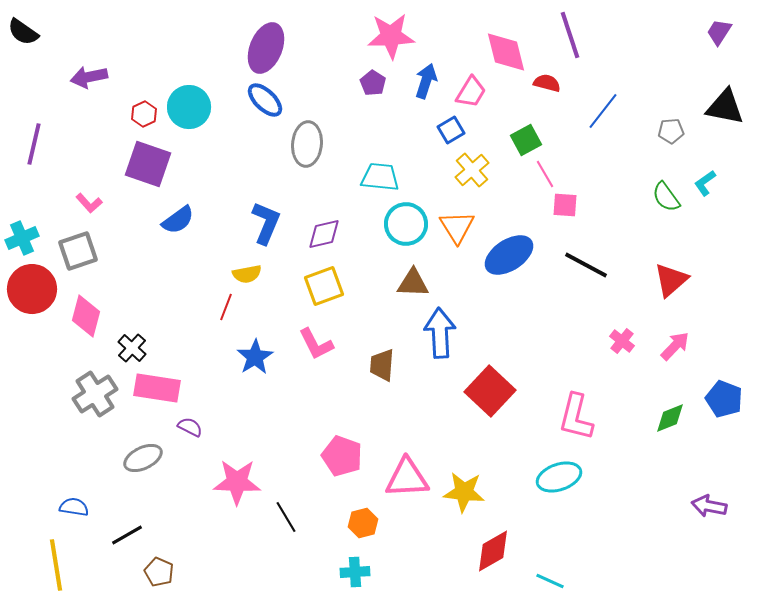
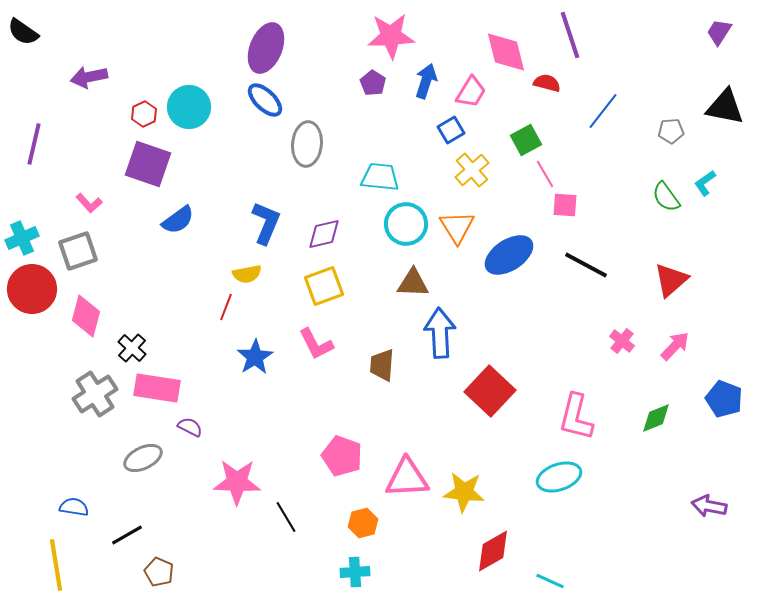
green diamond at (670, 418): moved 14 px left
